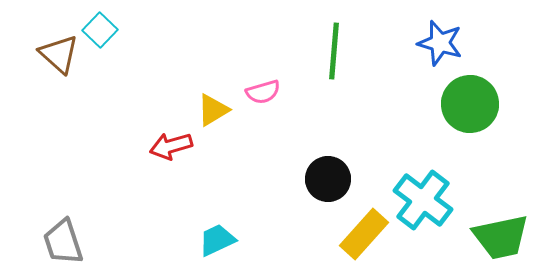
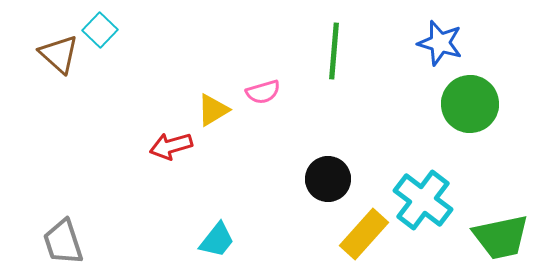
cyan trapezoid: rotated 153 degrees clockwise
